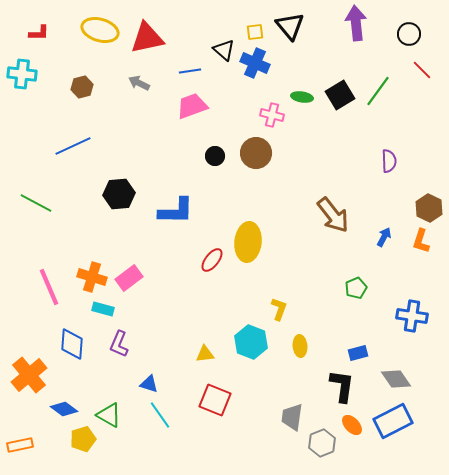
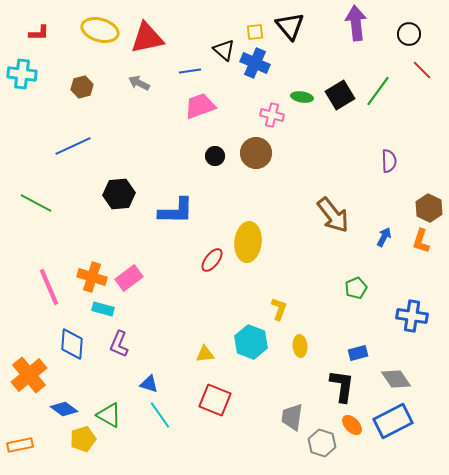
pink trapezoid at (192, 106): moved 8 px right
gray hexagon at (322, 443): rotated 20 degrees counterclockwise
